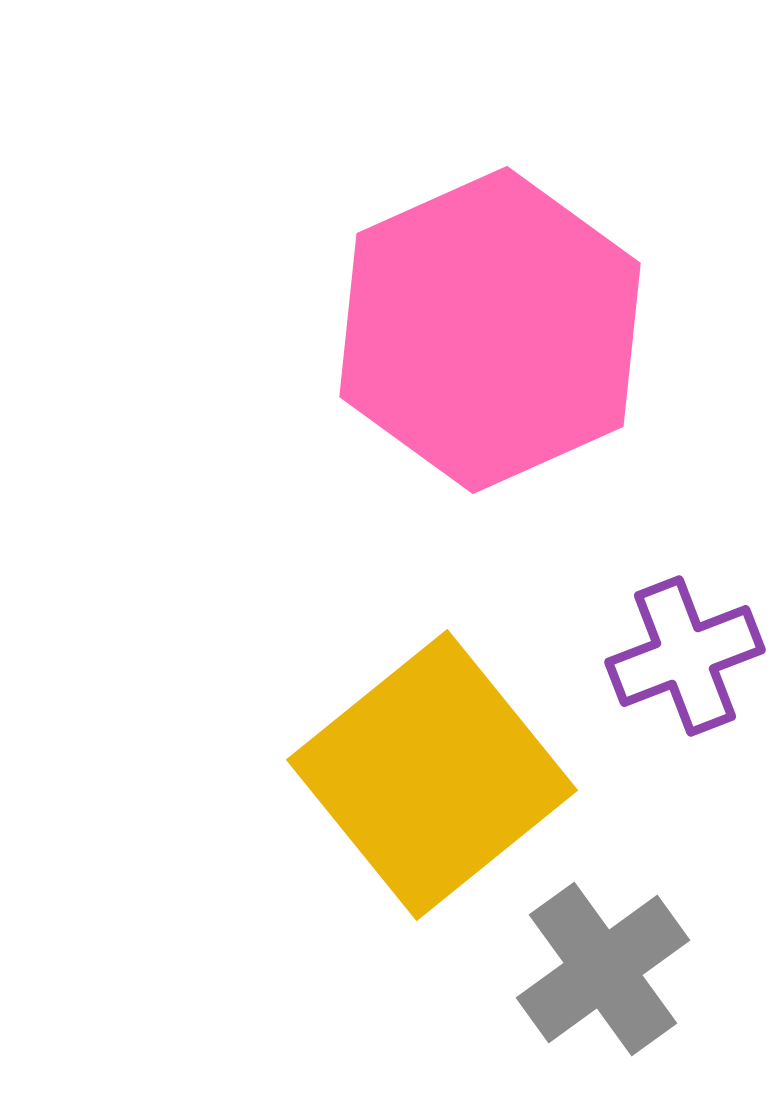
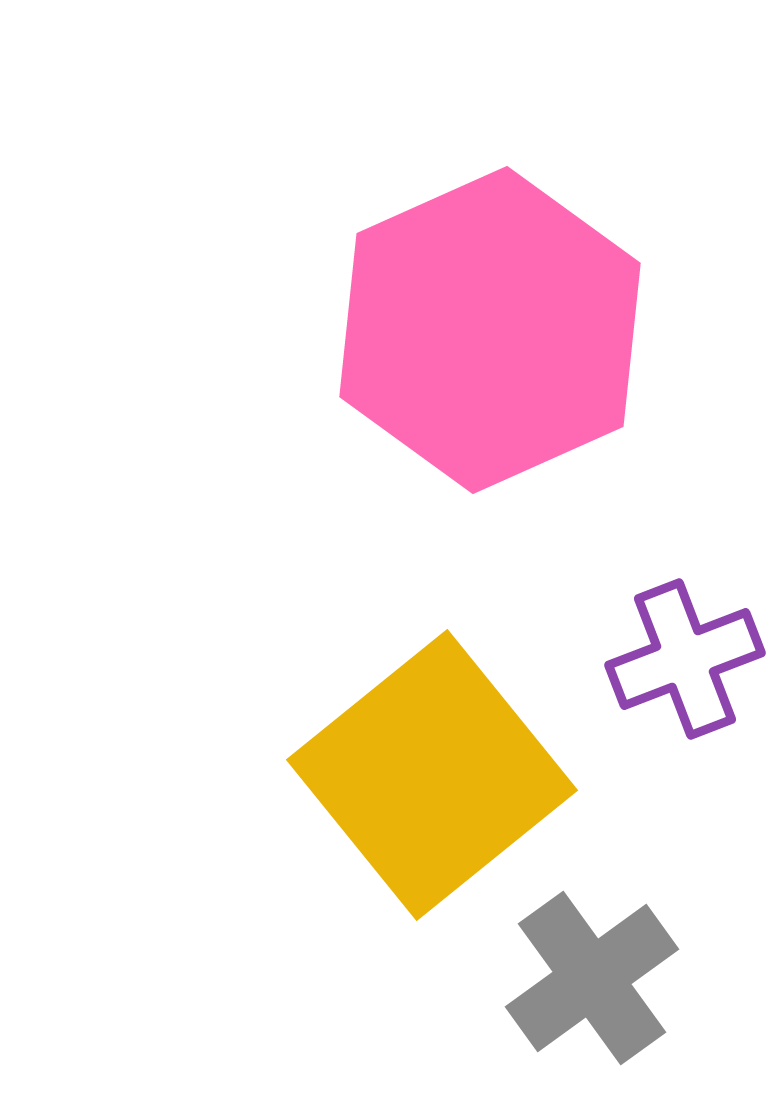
purple cross: moved 3 px down
gray cross: moved 11 px left, 9 px down
